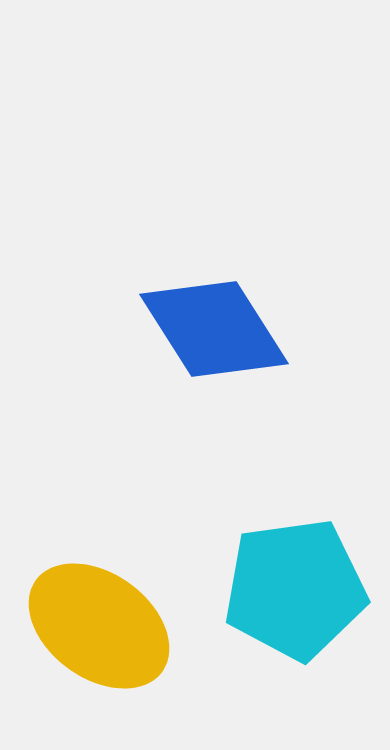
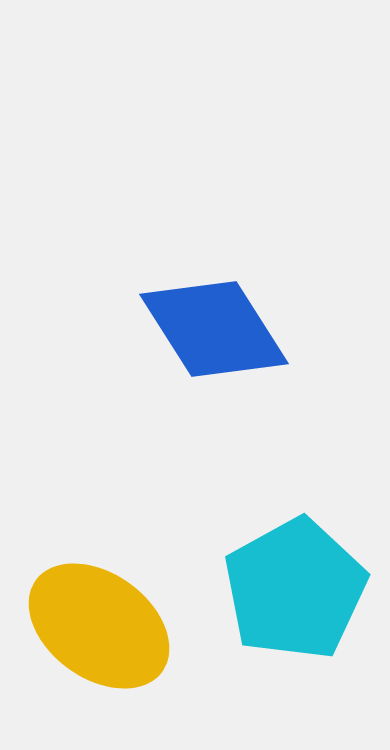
cyan pentagon: rotated 21 degrees counterclockwise
